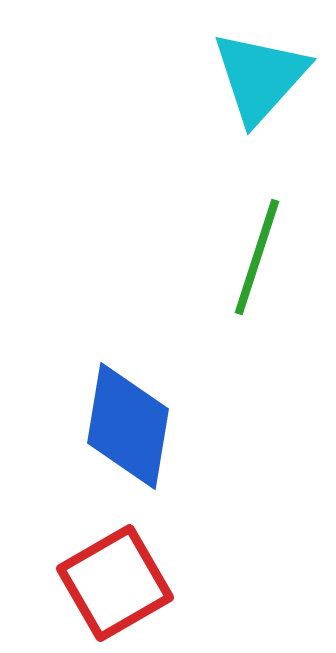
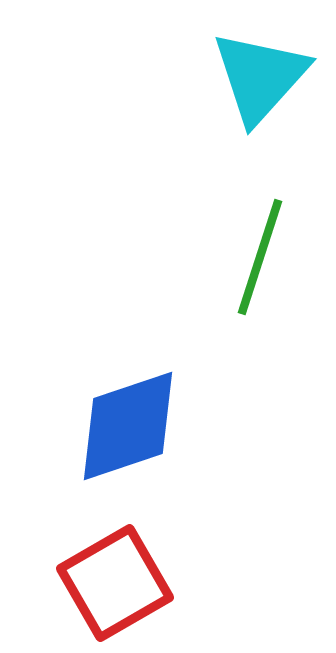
green line: moved 3 px right
blue diamond: rotated 62 degrees clockwise
